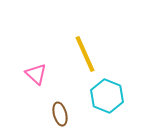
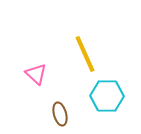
cyan hexagon: rotated 20 degrees counterclockwise
